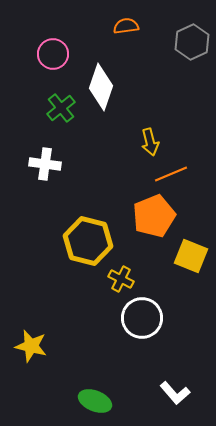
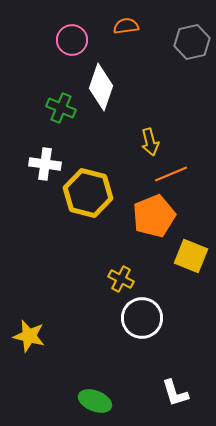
gray hexagon: rotated 12 degrees clockwise
pink circle: moved 19 px right, 14 px up
green cross: rotated 28 degrees counterclockwise
yellow hexagon: moved 48 px up
yellow star: moved 2 px left, 10 px up
white L-shape: rotated 24 degrees clockwise
